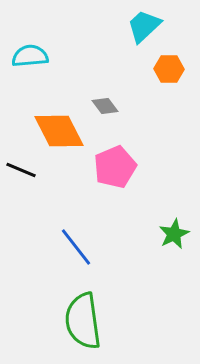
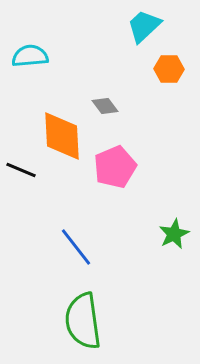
orange diamond: moved 3 px right, 5 px down; rotated 24 degrees clockwise
